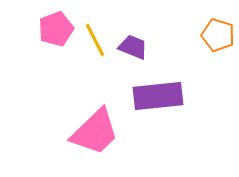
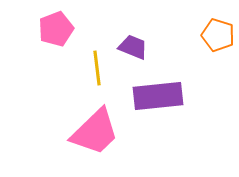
yellow line: moved 2 px right, 28 px down; rotated 20 degrees clockwise
